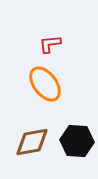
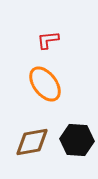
red L-shape: moved 2 px left, 4 px up
black hexagon: moved 1 px up
